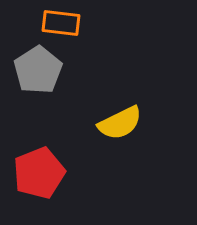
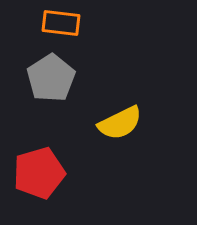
gray pentagon: moved 13 px right, 8 px down
red pentagon: rotated 6 degrees clockwise
